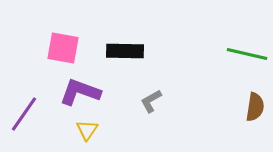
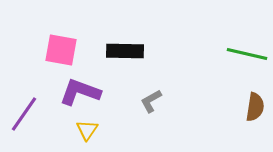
pink square: moved 2 px left, 2 px down
